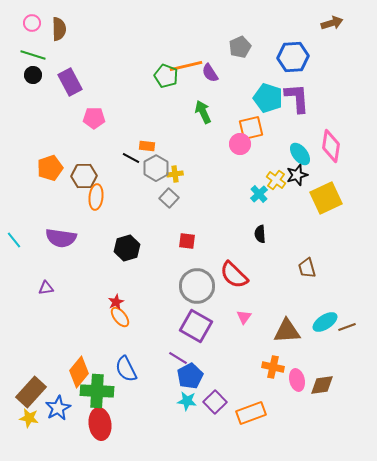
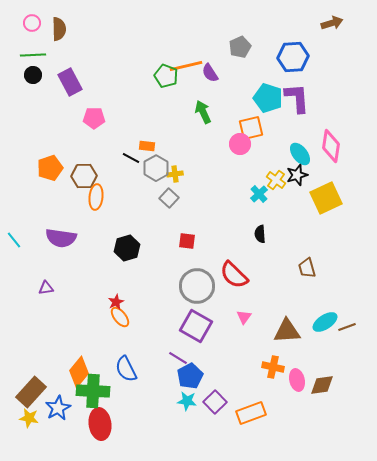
green line at (33, 55): rotated 20 degrees counterclockwise
green cross at (97, 391): moved 4 px left
